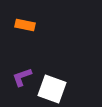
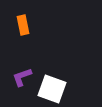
orange rectangle: moved 2 px left; rotated 66 degrees clockwise
